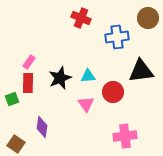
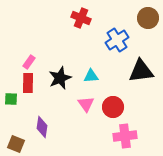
blue cross: moved 3 px down; rotated 25 degrees counterclockwise
cyan triangle: moved 3 px right
red circle: moved 15 px down
green square: moved 1 px left; rotated 24 degrees clockwise
brown square: rotated 12 degrees counterclockwise
